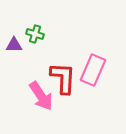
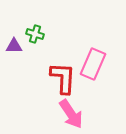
purple triangle: moved 1 px down
pink rectangle: moved 6 px up
pink arrow: moved 30 px right, 18 px down
